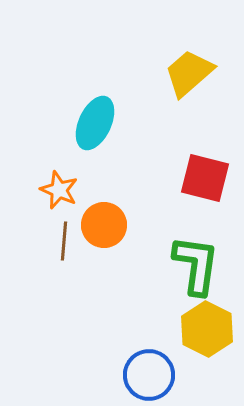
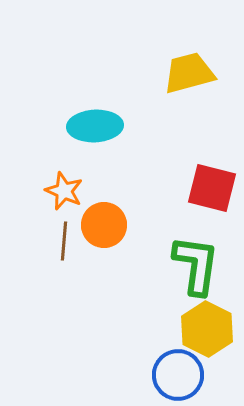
yellow trapezoid: rotated 26 degrees clockwise
cyan ellipse: moved 3 px down; rotated 62 degrees clockwise
red square: moved 7 px right, 10 px down
orange star: moved 5 px right, 1 px down
blue circle: moved 29 px right
